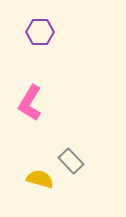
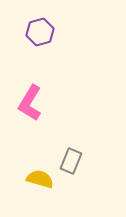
purple hexagon: rotated 16 degrees counterclockwise
gray rectangle: rotated 65 degrees clockwise
